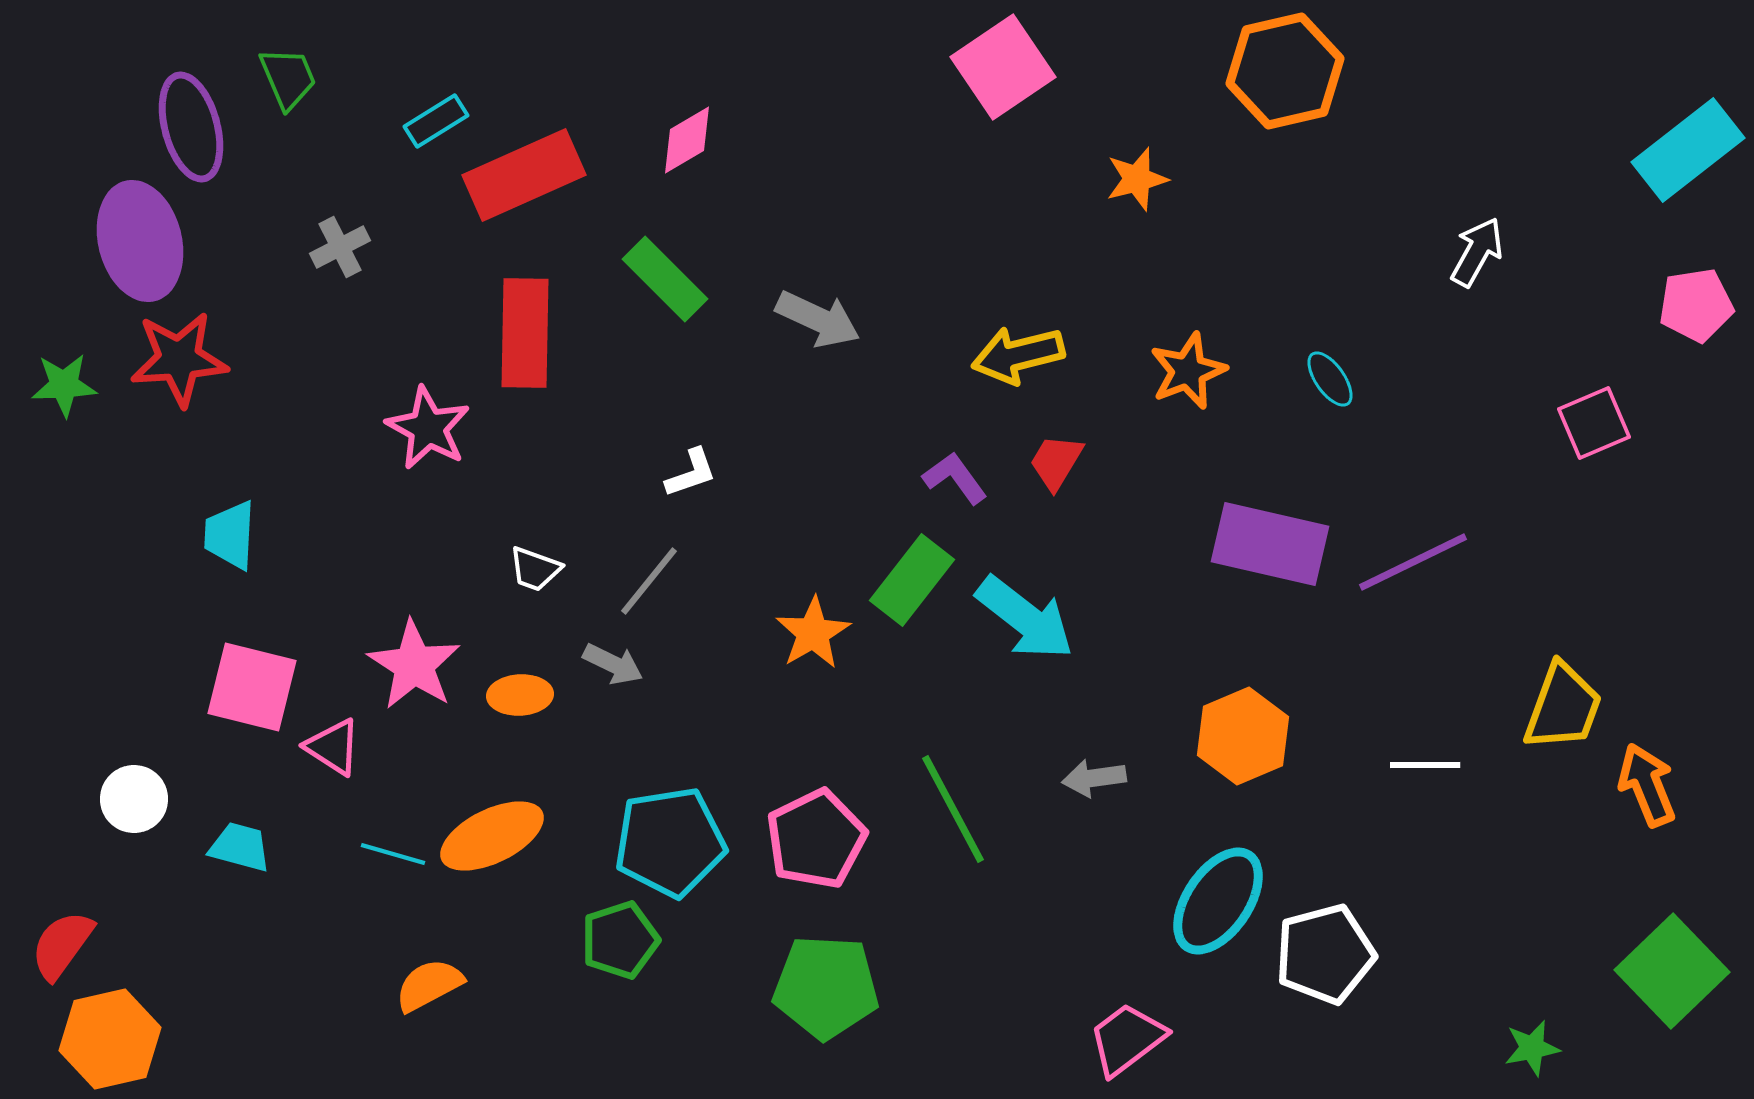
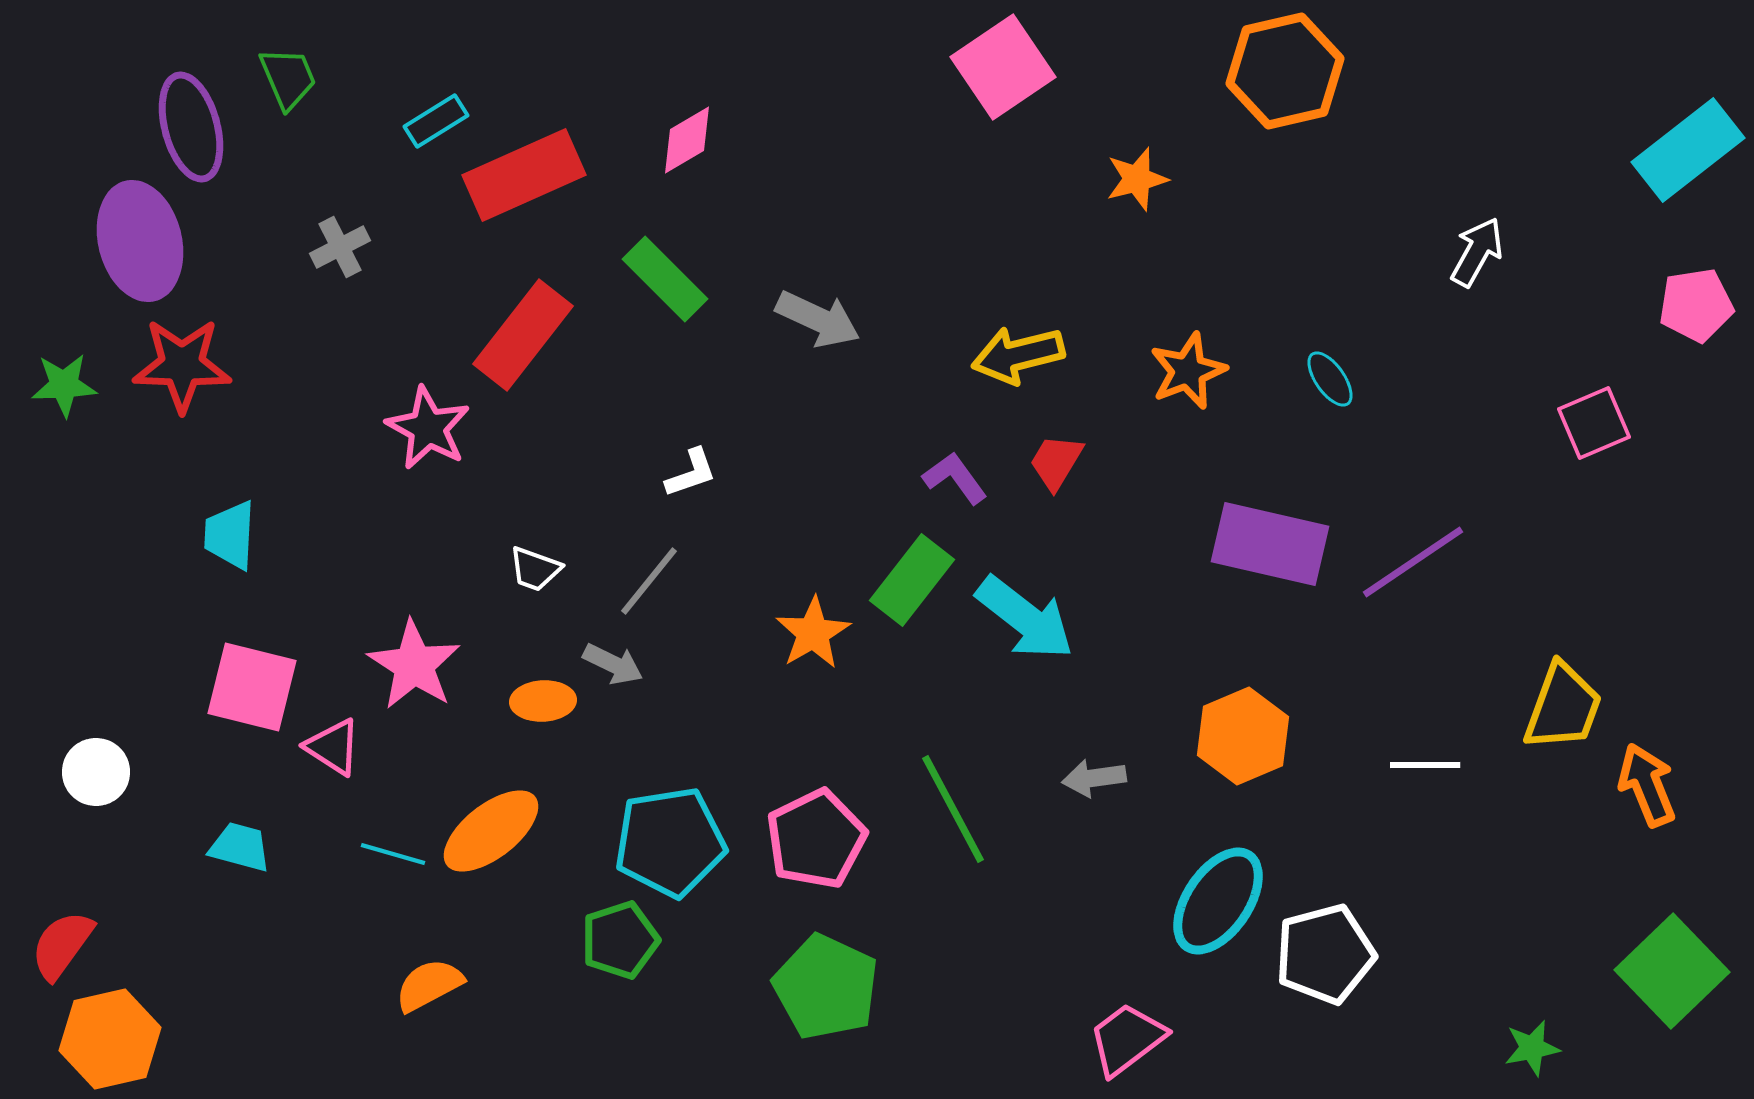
red rectangle at (525, 333): moved 2 px left, 2 px down; rotated 37 degrees clockwise
red star at (179, 359): moved 3 px right, 6 px down; rotated 6 degrees clockwise
purple line at (1413, 562): rotated 8 degrees counterclockwise
orange ellipse at (520, 695): moved 23 px right, 6 px down
white circle at (134, 799): moved 38 px left, 27 px up
orange ellipse at (492, 836): moved 1 px left, 5 px up; rotated 12 degrees counterclockwise
green pentagon at (826, 987): rotated 22 degrees clockwise
